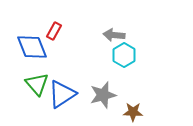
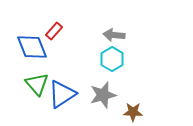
red rectangle: rotated 12 degrees clockwise
cyan hexagon: moved 12 px left, 4 px down
